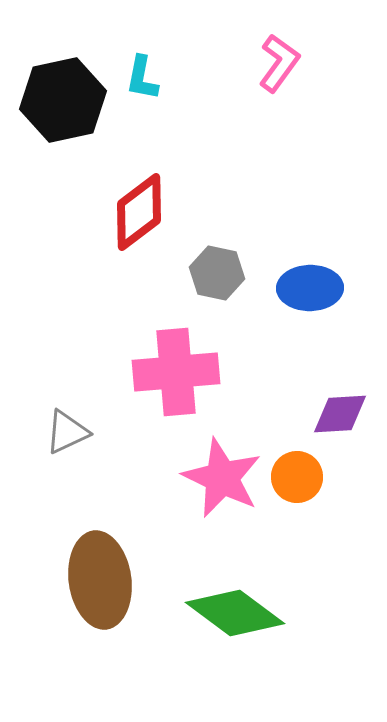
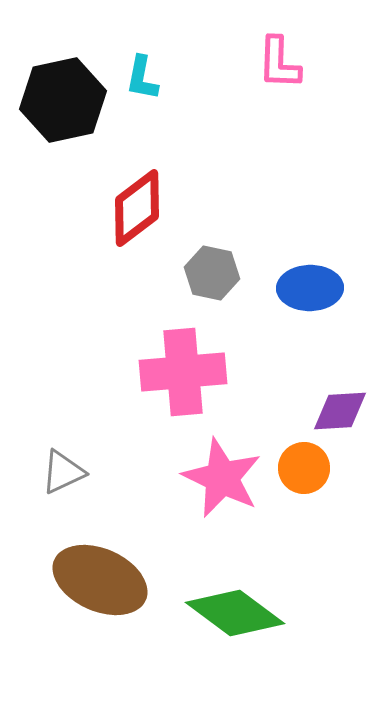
pink L-shape: rotated 146 degrees clockwise
red diamond: moved 2 px left, 4 px up
gray hexagon: moved 5 px left
pink cross: moved 7 px right
purple diamond: moved 3 px up
gray triangle: moved 4 px left, 40 px down
orange circle: moved 7 px right, 9 px up
brown ellipse: rotated 58 degrees counterclockwise
